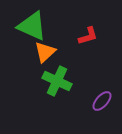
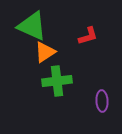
orange triangle: rotated 10 degrees clockwise
green cross: rotated 32 degrees counterclockwise
purple ellipse: rotated 45 degrees counterclockwise
